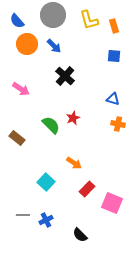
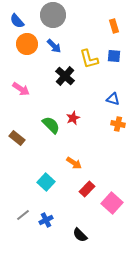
yellow L-shape: moved 39 px down
pink square: rotated 20 degrees clockwise
gray line: rotated 40 degrees counterclockwise
